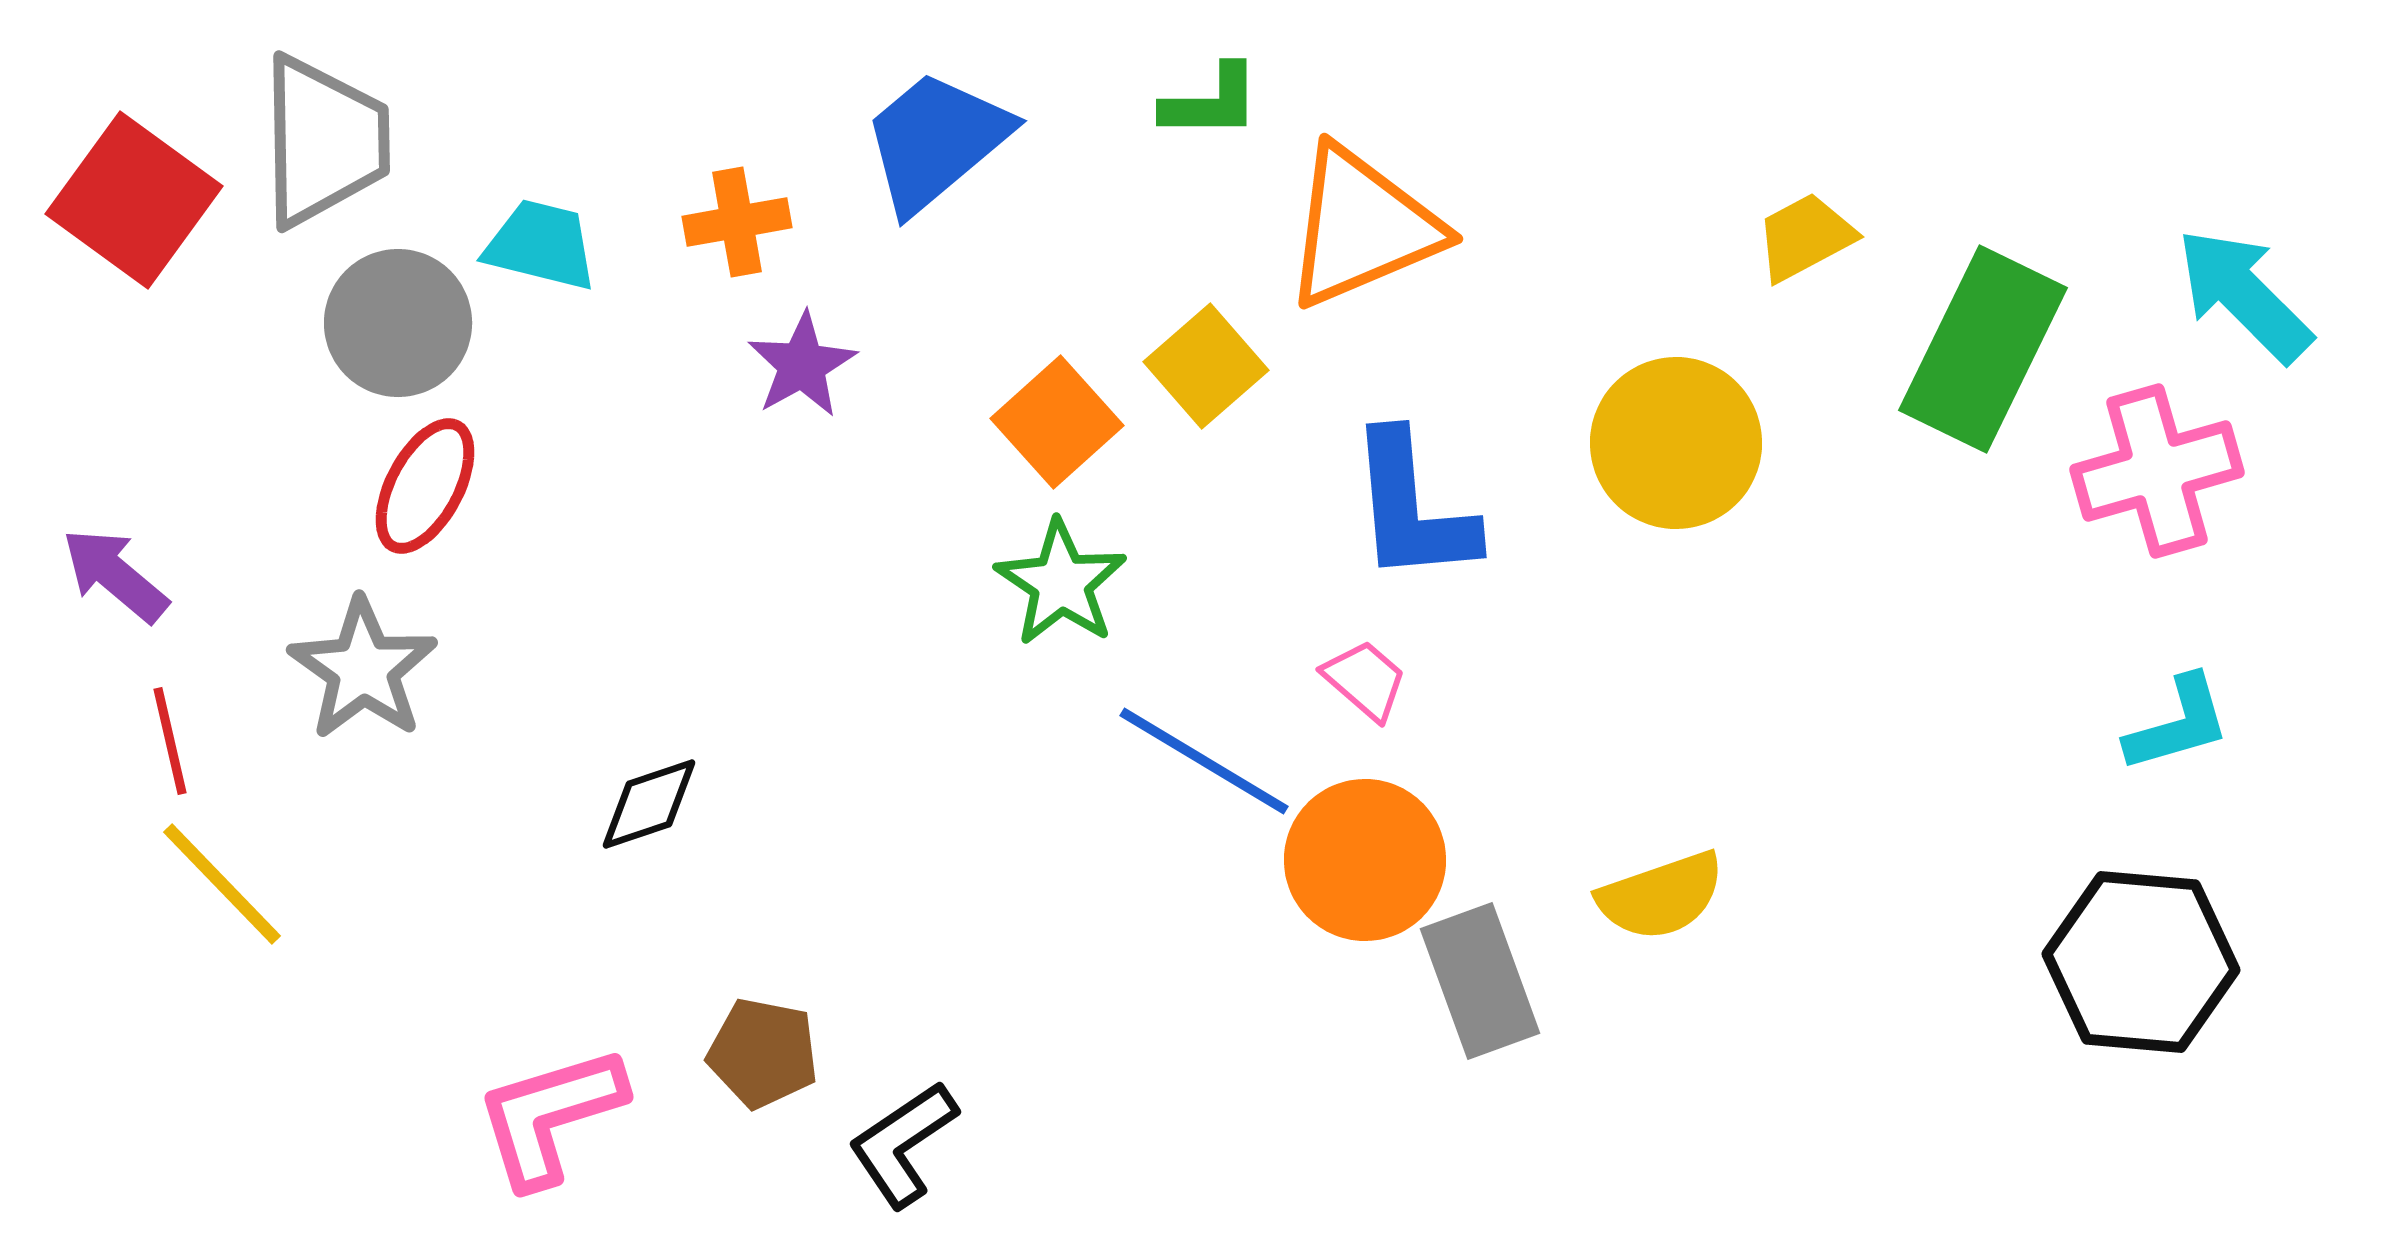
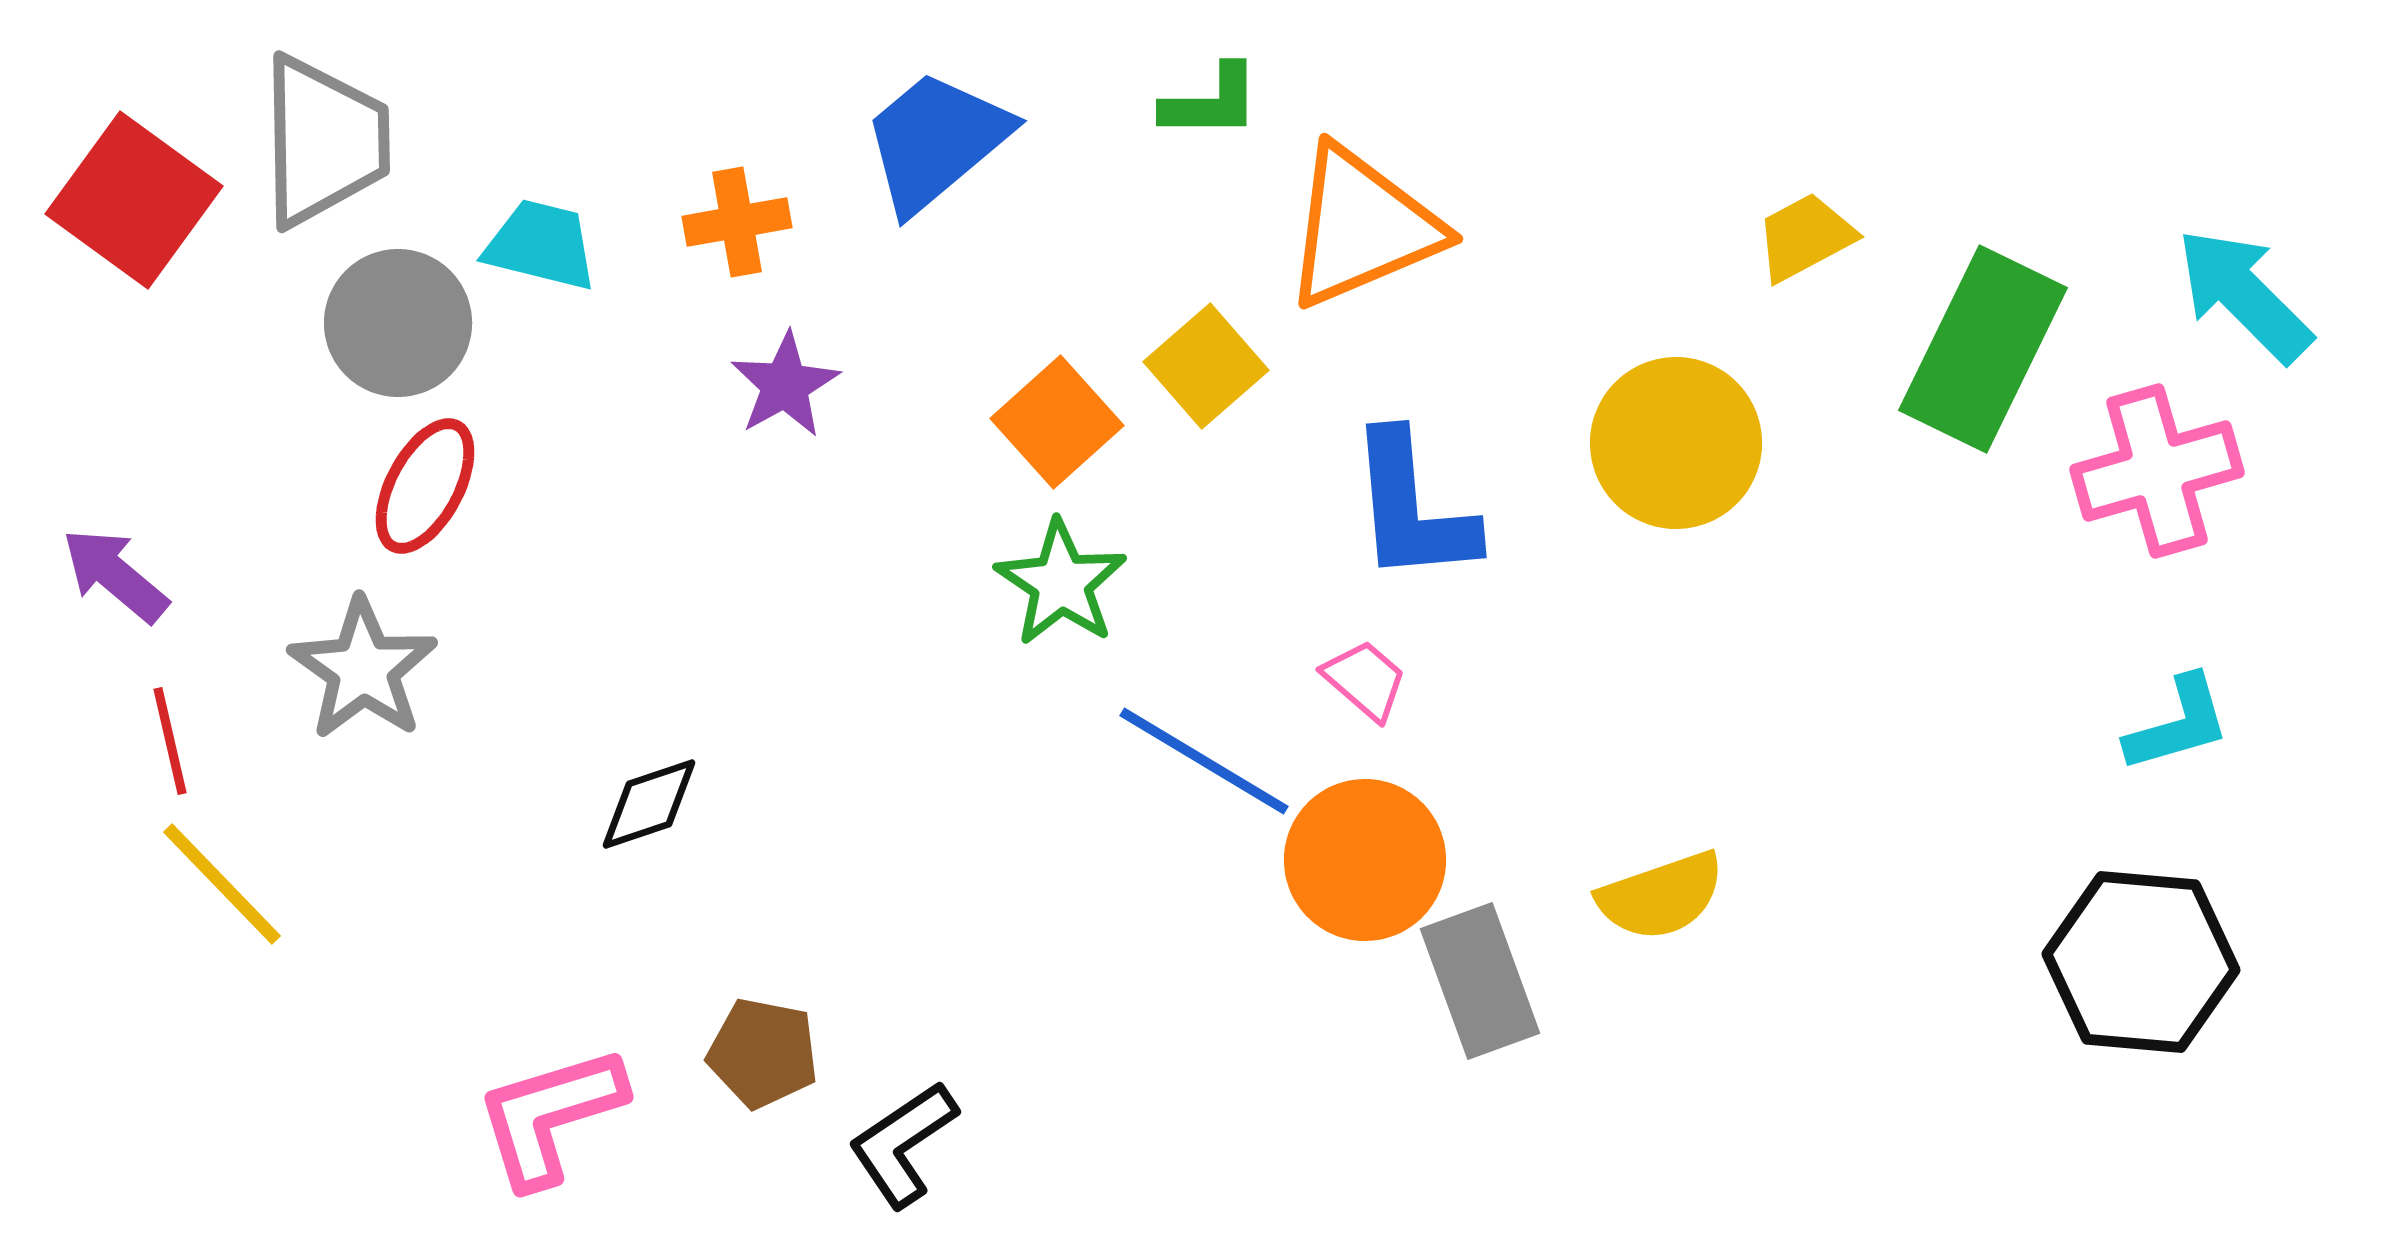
purple star: moved 17 px left, 20 px down
